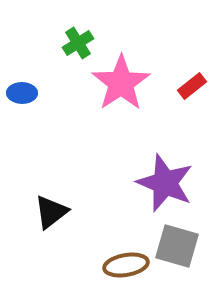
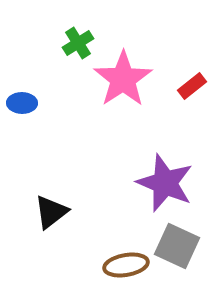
pink star: moved 2 px right, 4 px up
blue ellipse: moved 10 px down
gray square: rotated 9 degrees clockwise
